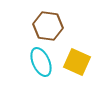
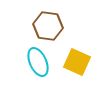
cyan ellipse: moved 3 px left
